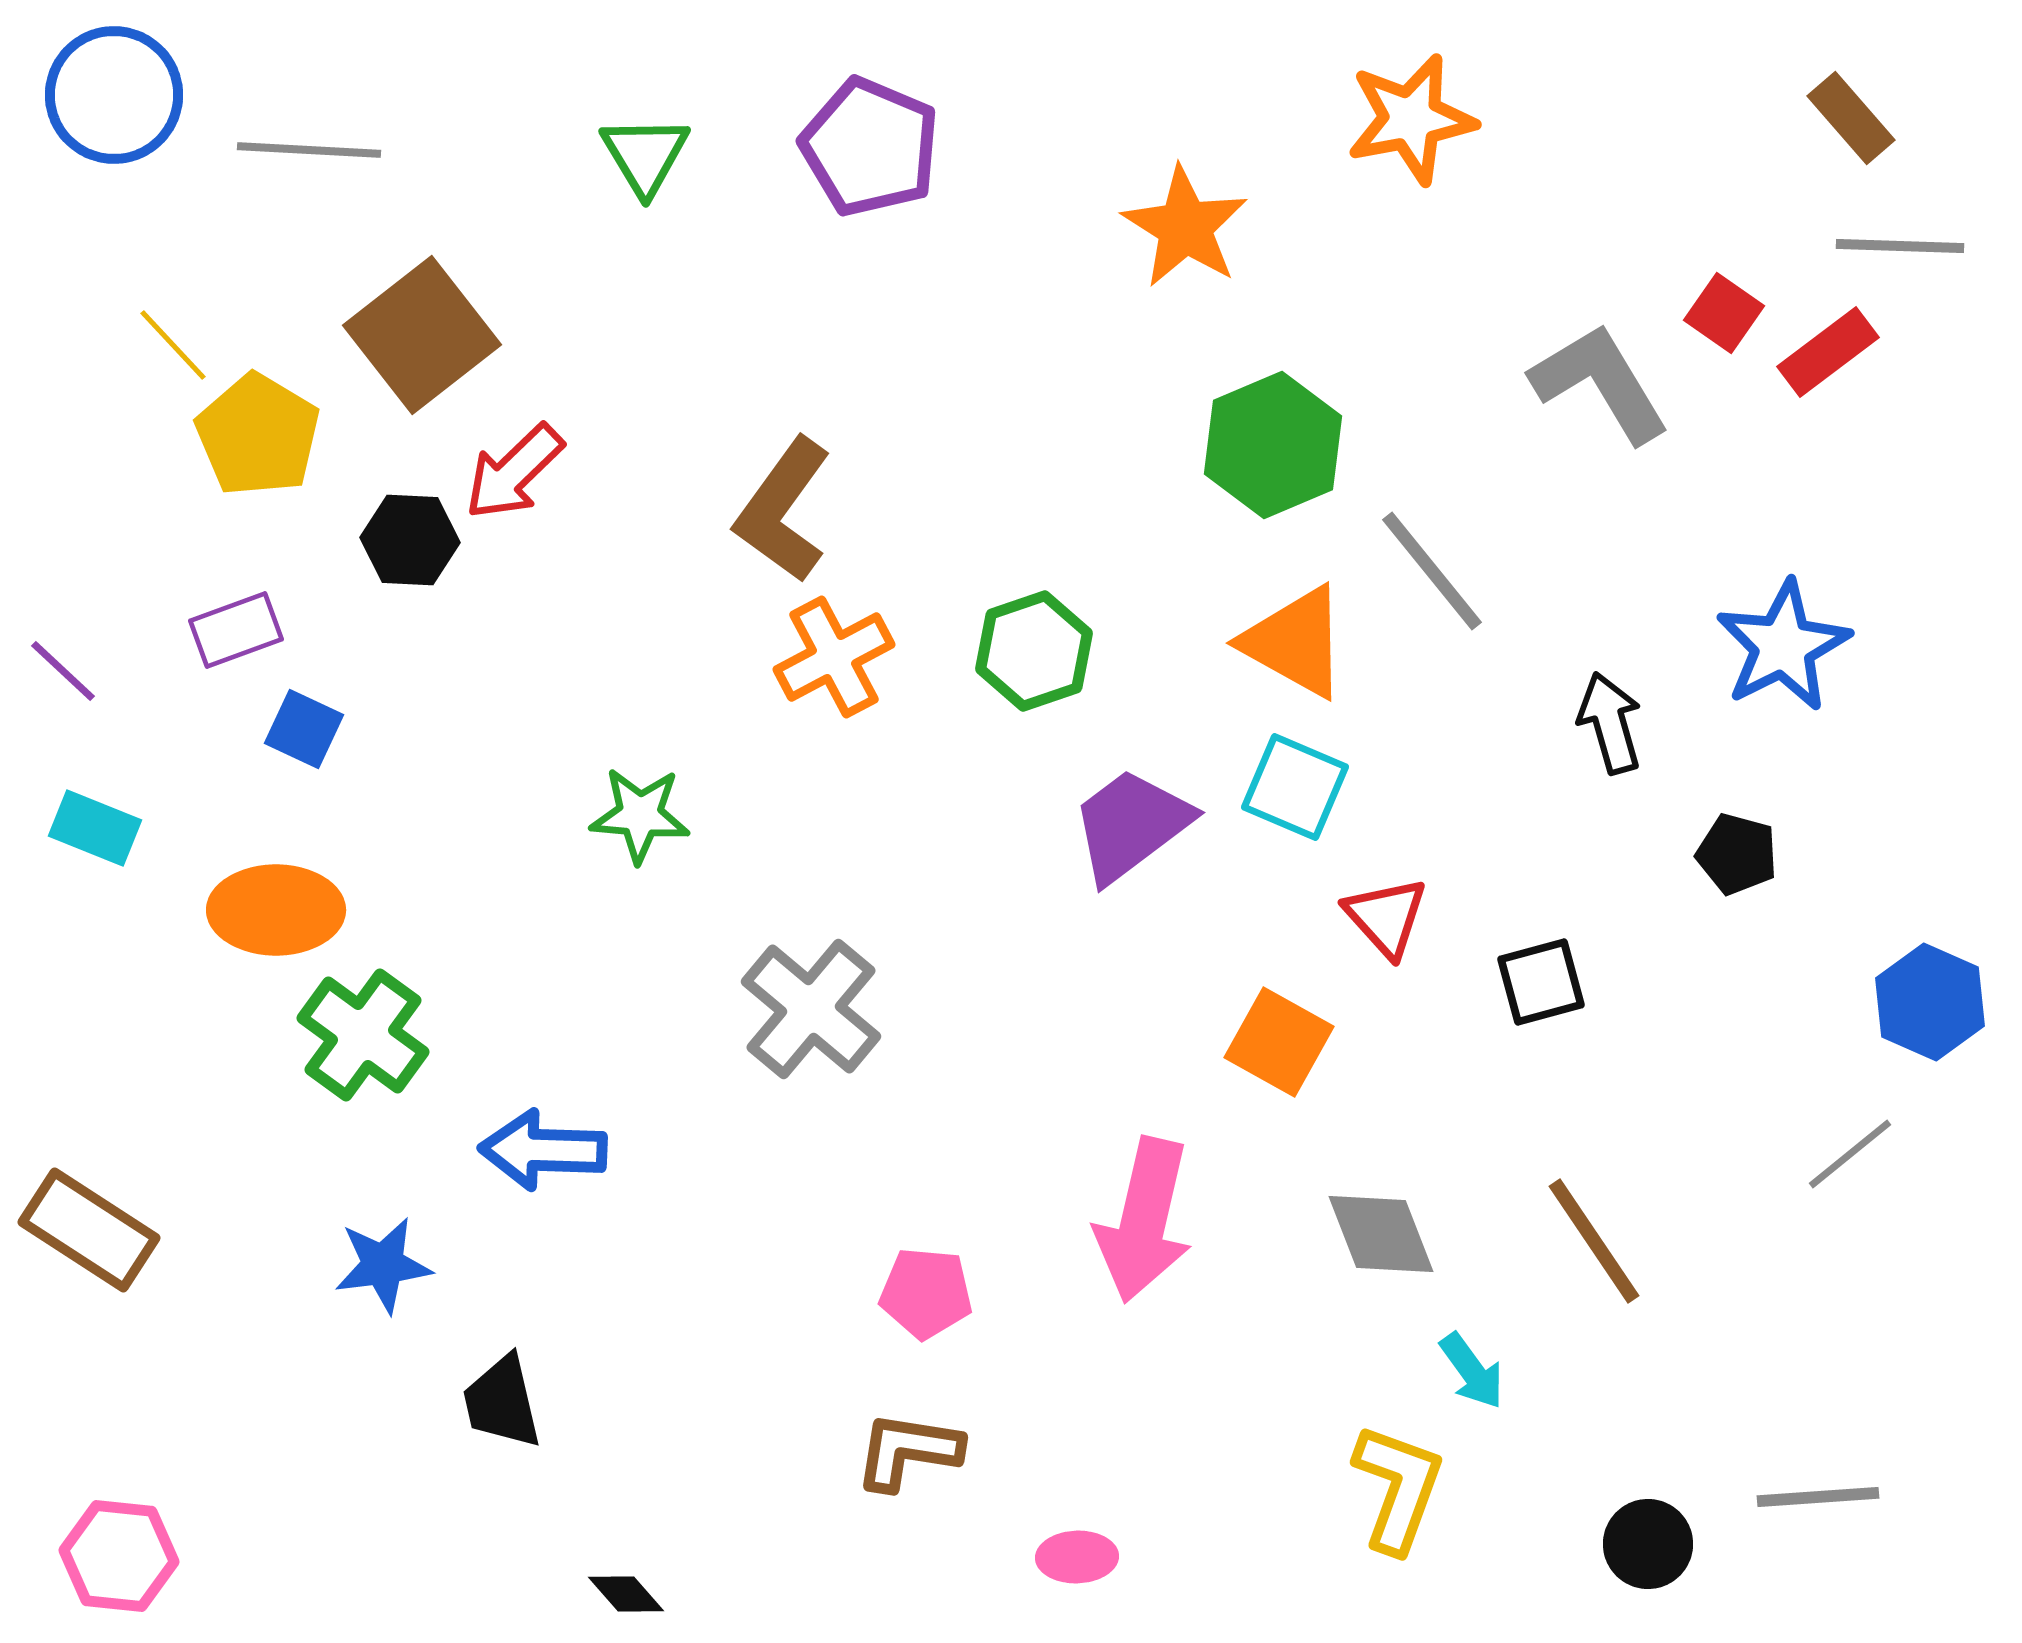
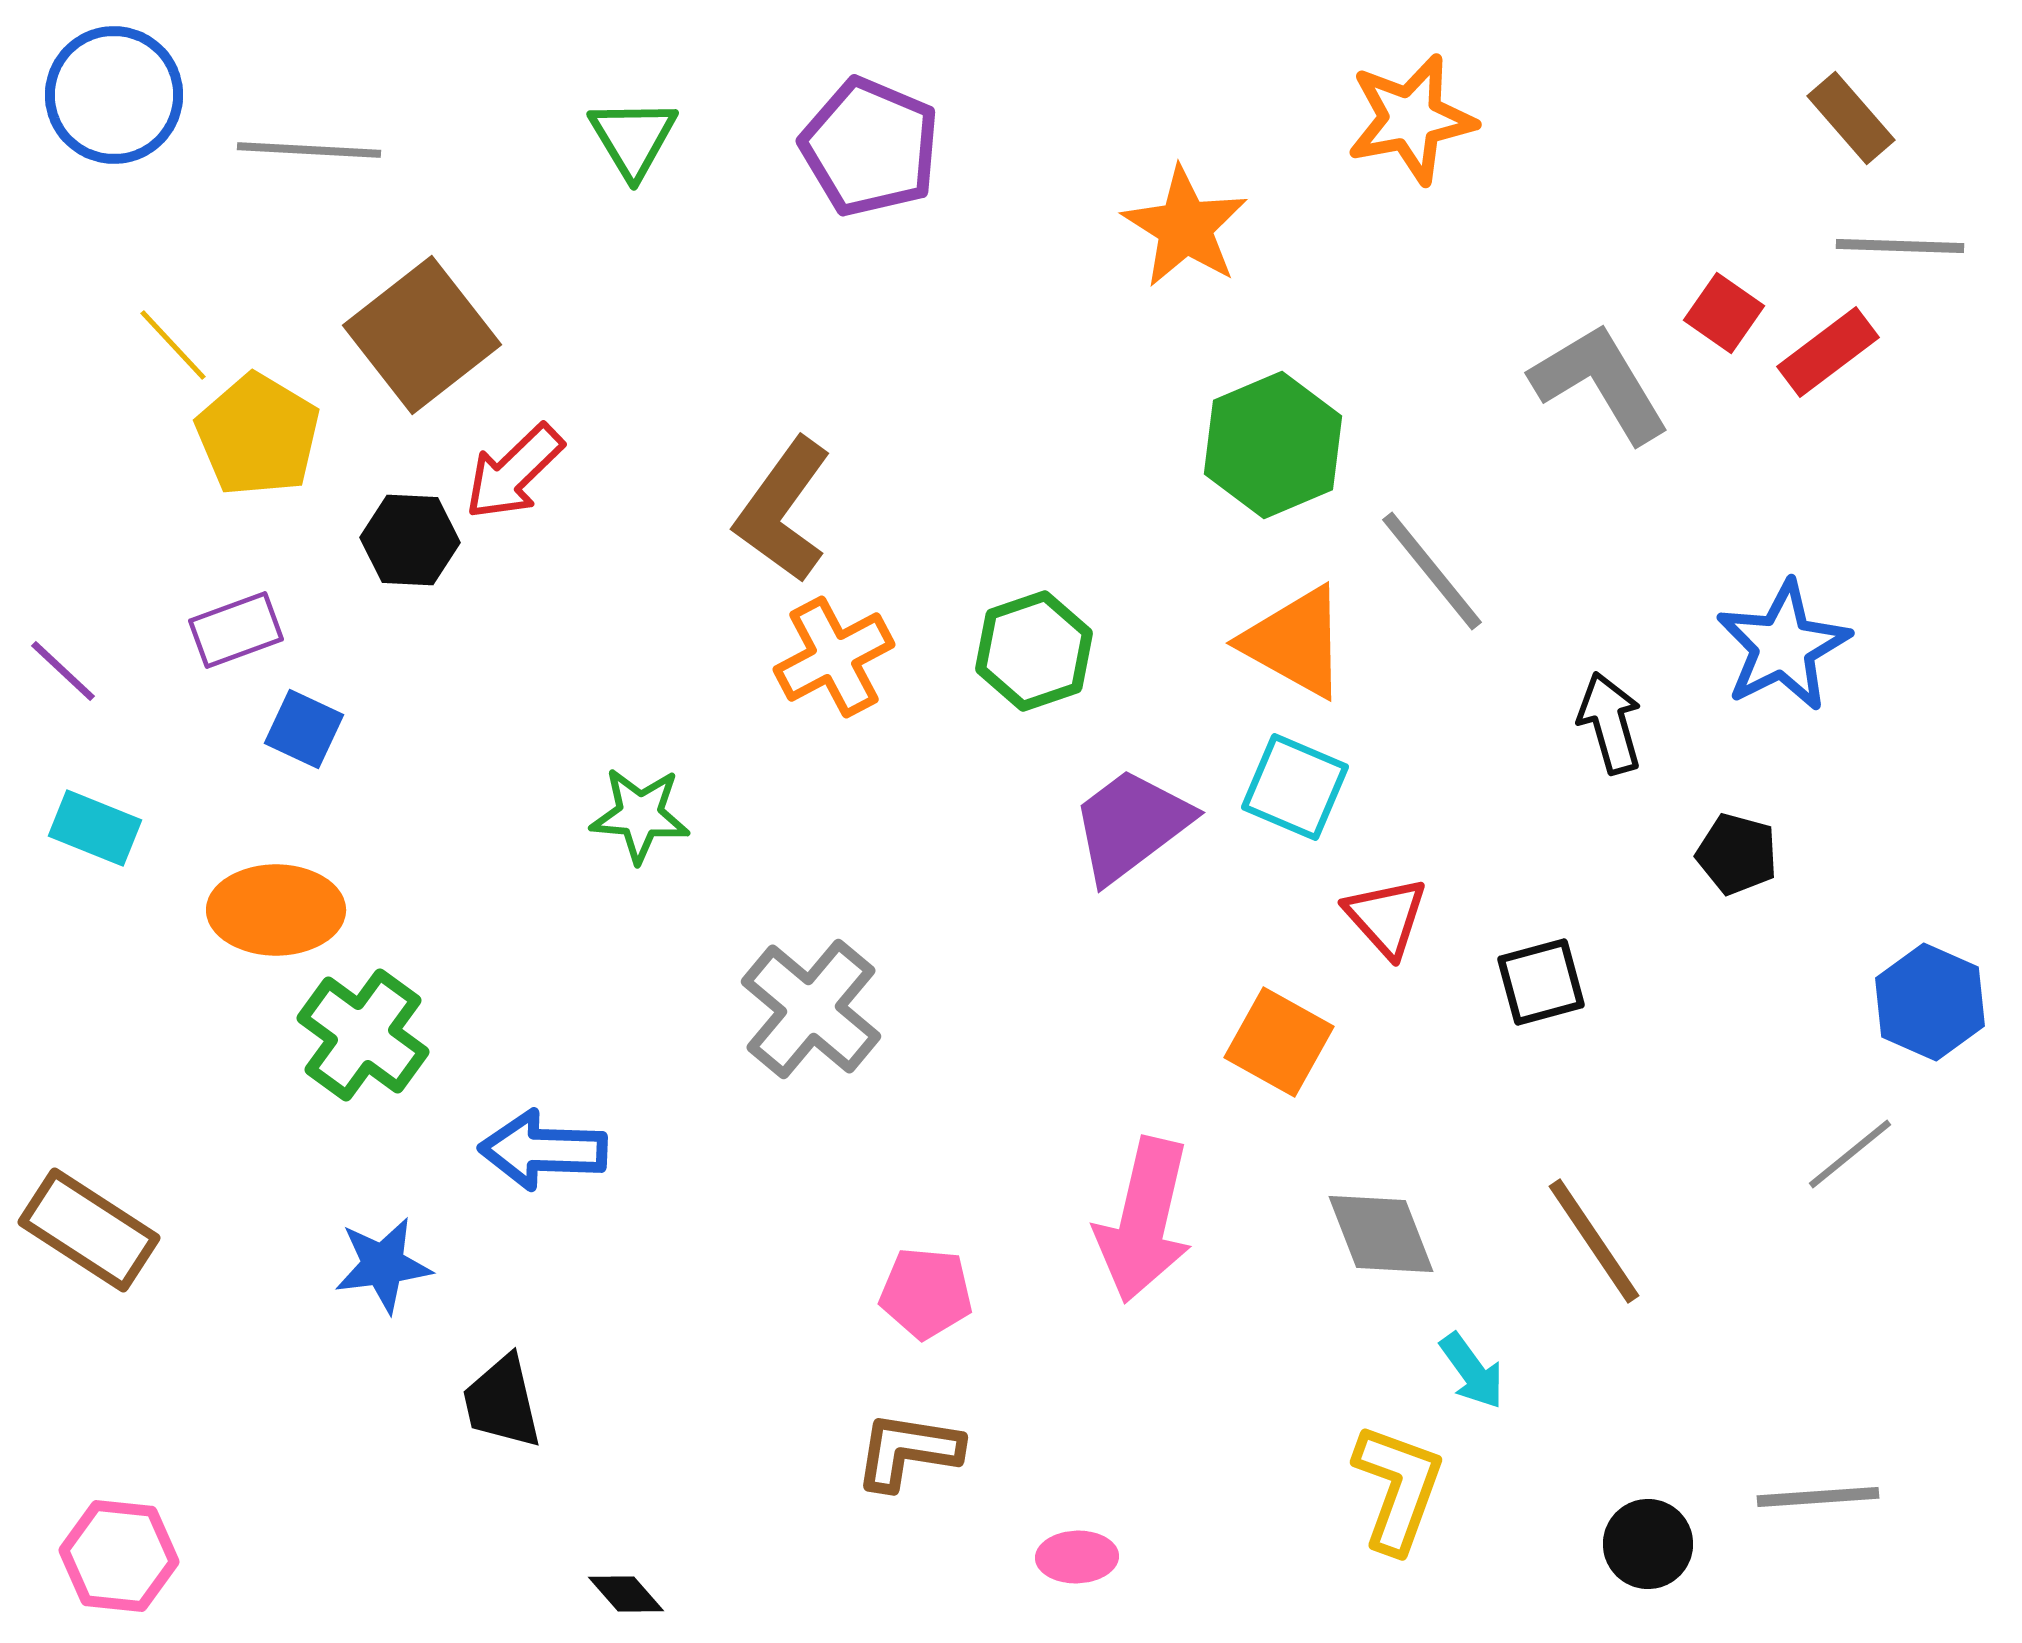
green triangle at (645, 155): moved 12 px left, 17 px up
